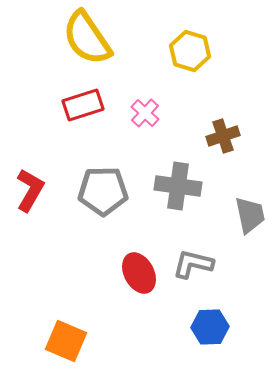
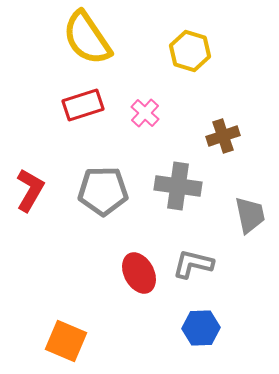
blue hexagon: moved 9 px left, 1 px down
